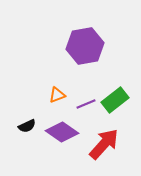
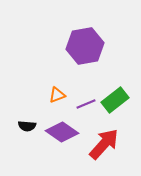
black semicircle: rotated 30 degrees clockwise
